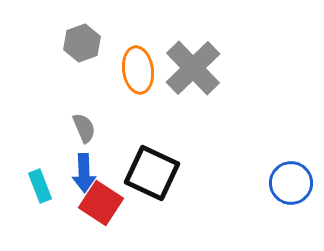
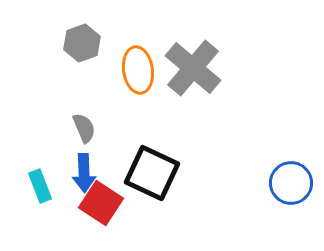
gray cross: rotated 6 degrees counterclockwise
